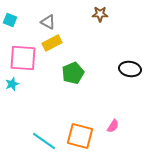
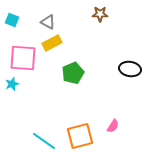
cyan square: moved 2 px right
orange square: rotated 28 degrees counterclockwise
